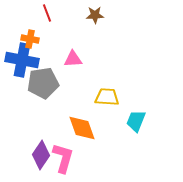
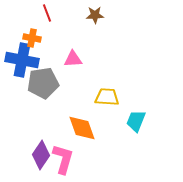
orange cross: moved 2 px right, 1 px up
pink L-shape: moved 1 px down
